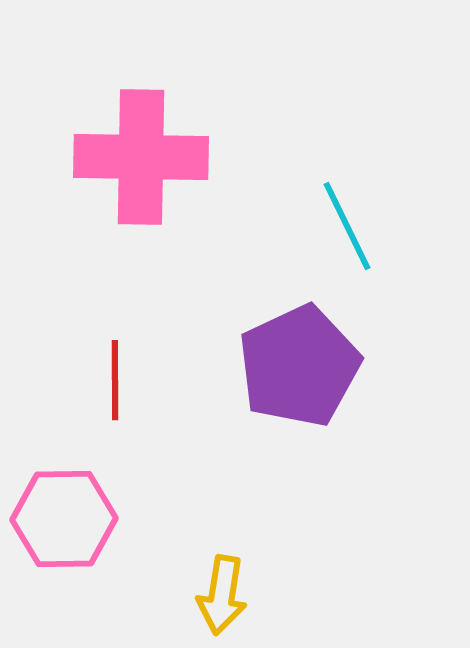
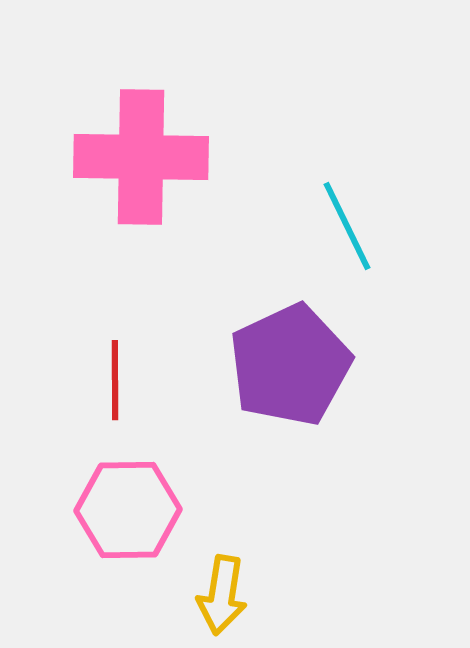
purple pentagon: moved 9 px left, 1 px up
pink hexagon: moved 64 px right, 9 px up
